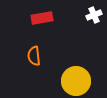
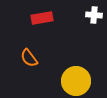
white cross: rotated 28 degrees clockwise
orange semicircle: moved 5 px left, 2 px down; rotated 30 degrees counterclockwise
